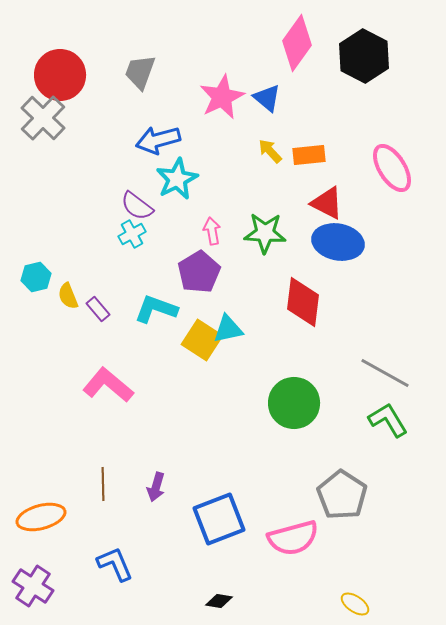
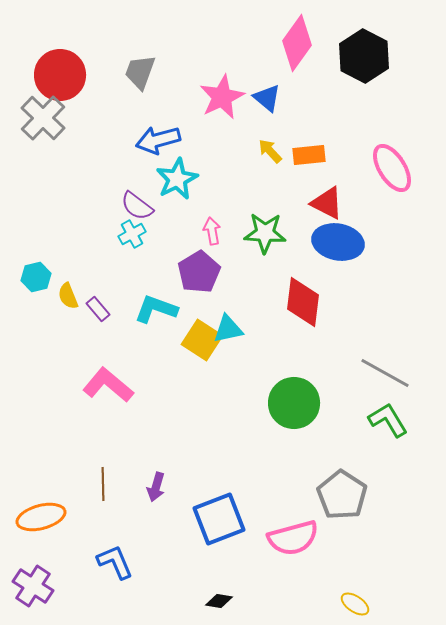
blue L-shape: moved 2 px up
